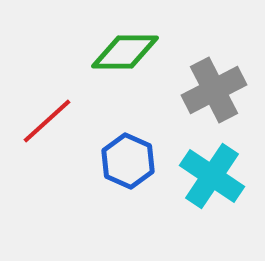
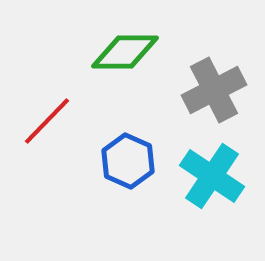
red line: rotated 4 degrees counterclockwise
